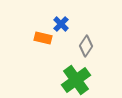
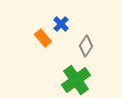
orange rectangle: rotated 36 degrees clockwise
